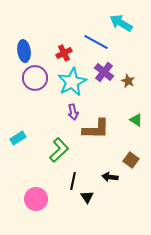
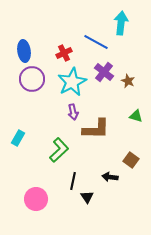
cyan arrow: rotated 65 degrees clockwise
purple circle: moved 3 px left, 1 px down
green triangle: moved 4 px up; rotated 16 degrees counterclockwise
cyan rectangle: rotated 28 degrees counterclockwise
